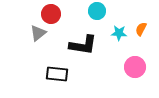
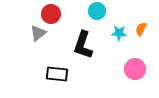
black L-shape: rotated 100 degrees clockwise
pink circle: moved 2 px down
